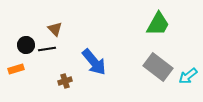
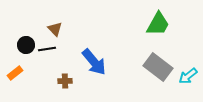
orange rectangle: moved 1 px left, 4 px down; rotated 21 degrees counterclockwise
brown cross: rotated 16 degrees clockwise
